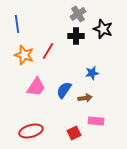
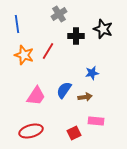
gray cross: moved 19 px left
pink trapezoid: moved 9 px down
brown arrow: moved 1 px up
